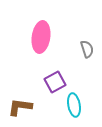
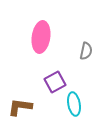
gray semicircle: moved 1 px left, 2 px down; rotated 30 degrees clockwise
cyan ellipse: moved 1 px up
